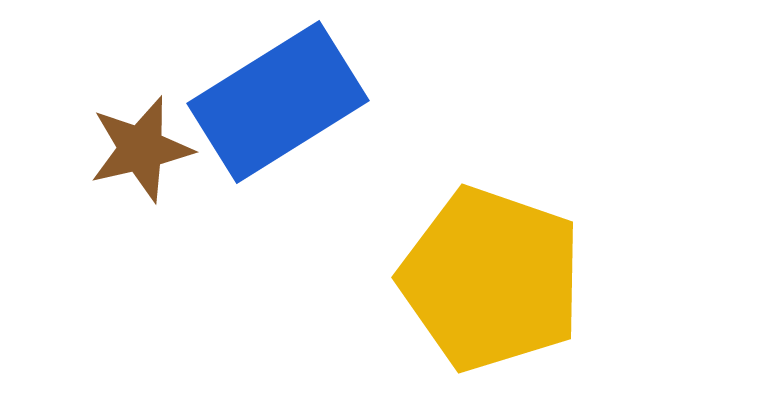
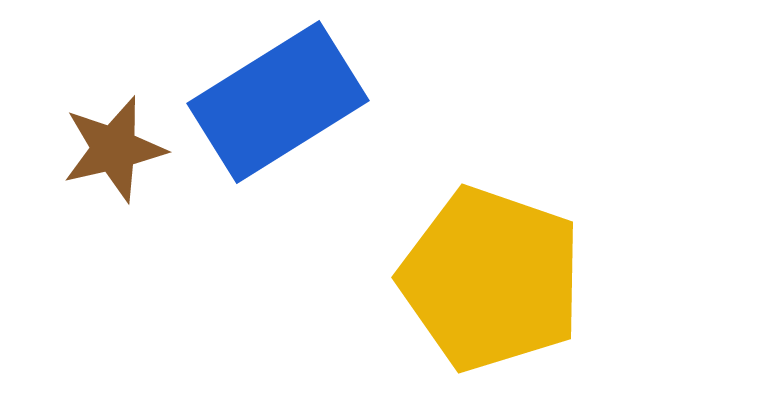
brown star: moved 27 px left
